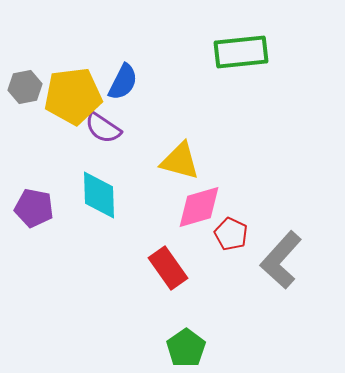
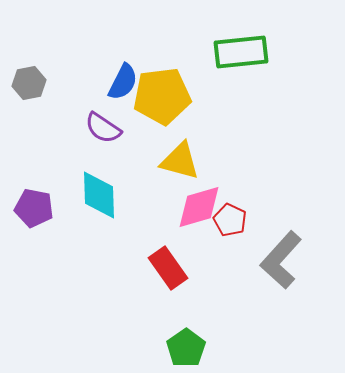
gray hexagon: moved 4 px right, 4 px up
yellow pentagon: moved 89 px right
red pentagon: moved 1 px left, 14 px up
